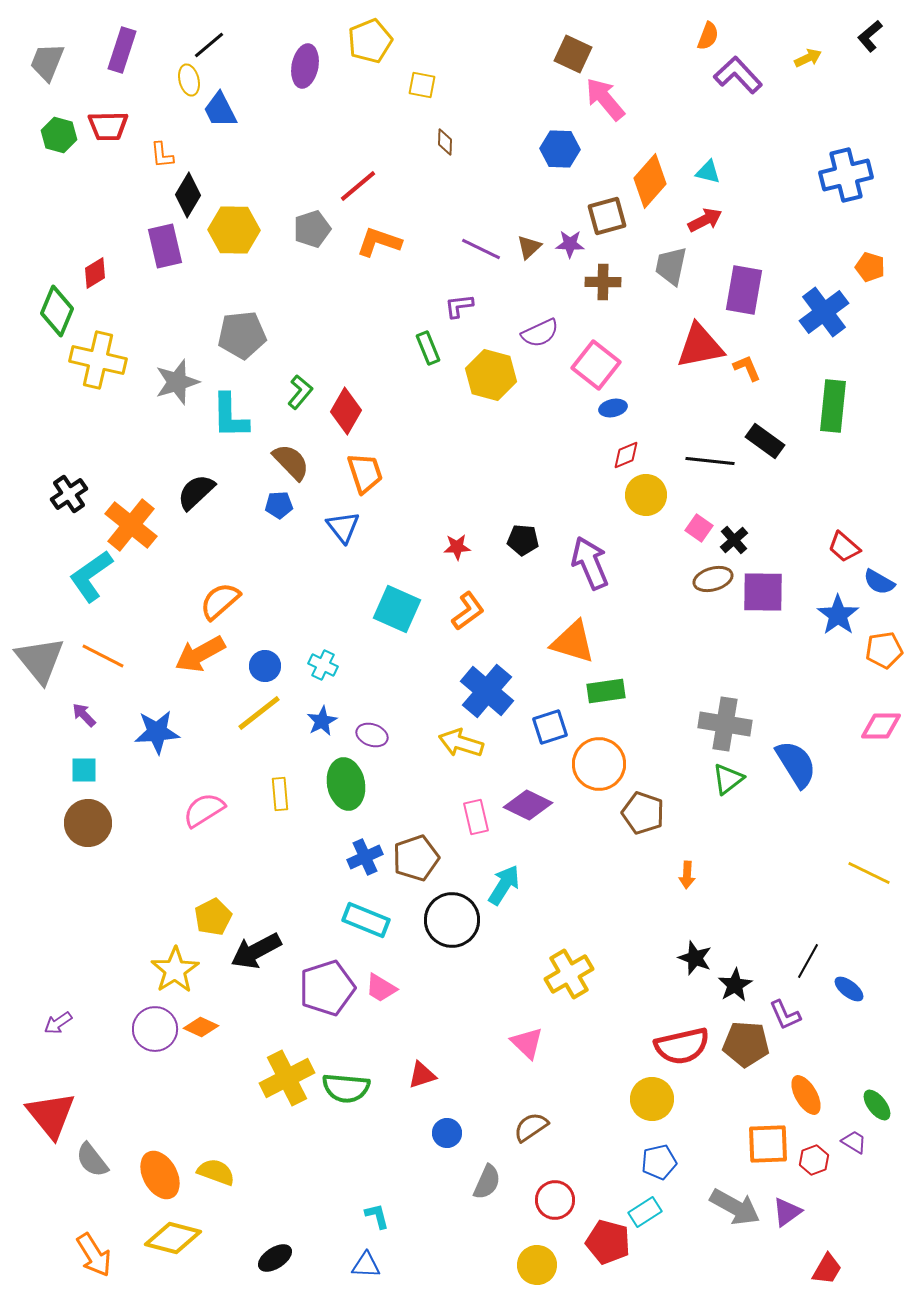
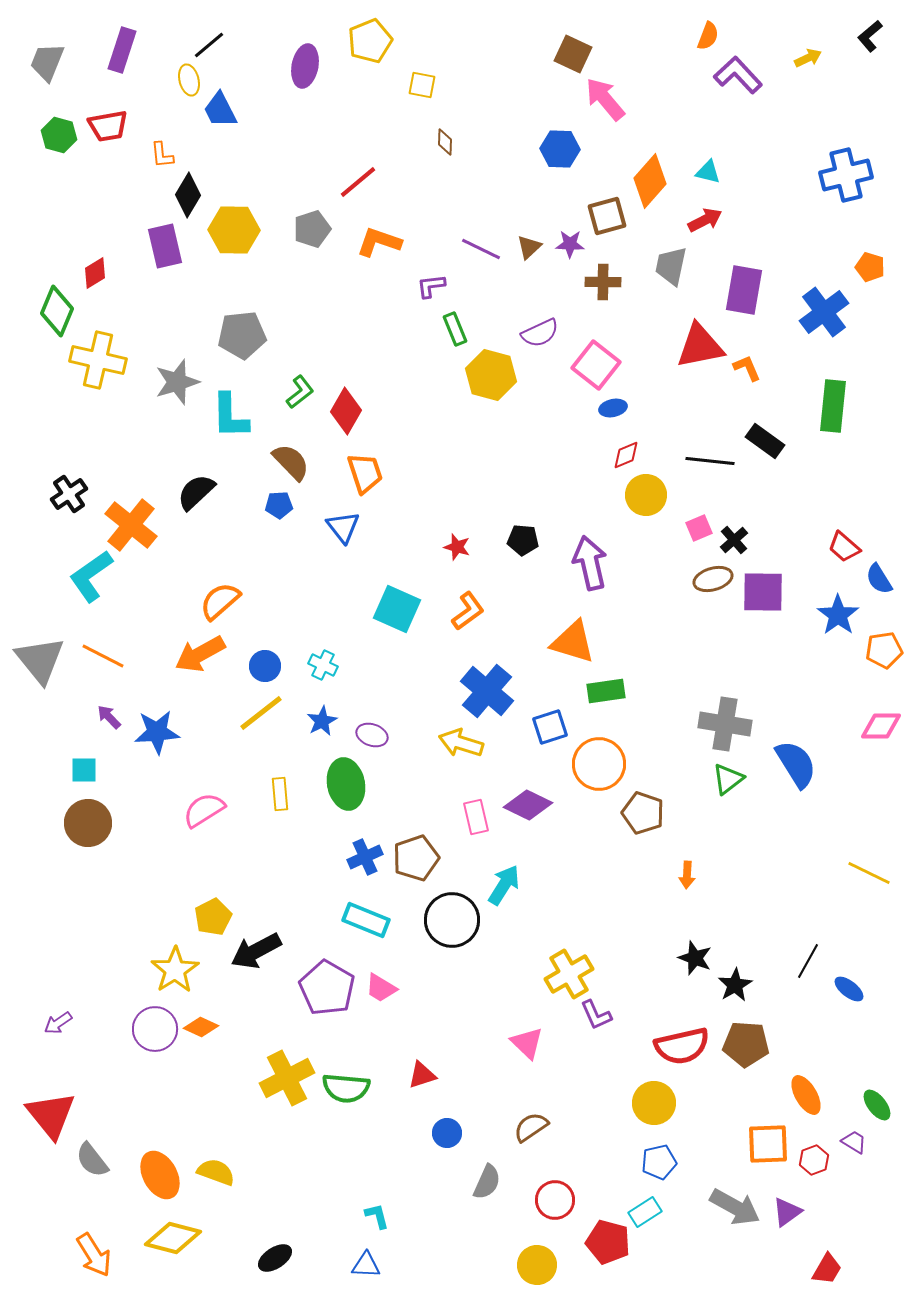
red trapezoid at (108, 126): rotated 9 degrees counterclockwise
red line at (358, 186): moved 4 px up
purple L-shape at (459, 306): moved 28 px left, 20 px up
green rectangle at (428, 348): moved 27 px right, 19 px up
green L-shape at (300, 392): rotated 12 degrees clockwise
pink square at (699, 528): rotated 32 degrees clockwise
red star at (457, 547): rotated 20 degrees clockwise
purple arrow at (590, 563): rotated 10 degrees clockwise
blue semicircle at (879, 582): moved 3 px up; rotated 28 degrees clockwise
yellow line at (259, 713): moved 2 px right
purple arrow at (84, 715): moved 25 px right, 2 px down
purple pentagon at (327, 988): rotated 24 degrees counterclockwise
purple L-shape at (785, 1015): moved 189 px left
yellow circle at (652, 1099): moved 2 px right, 4 px down
